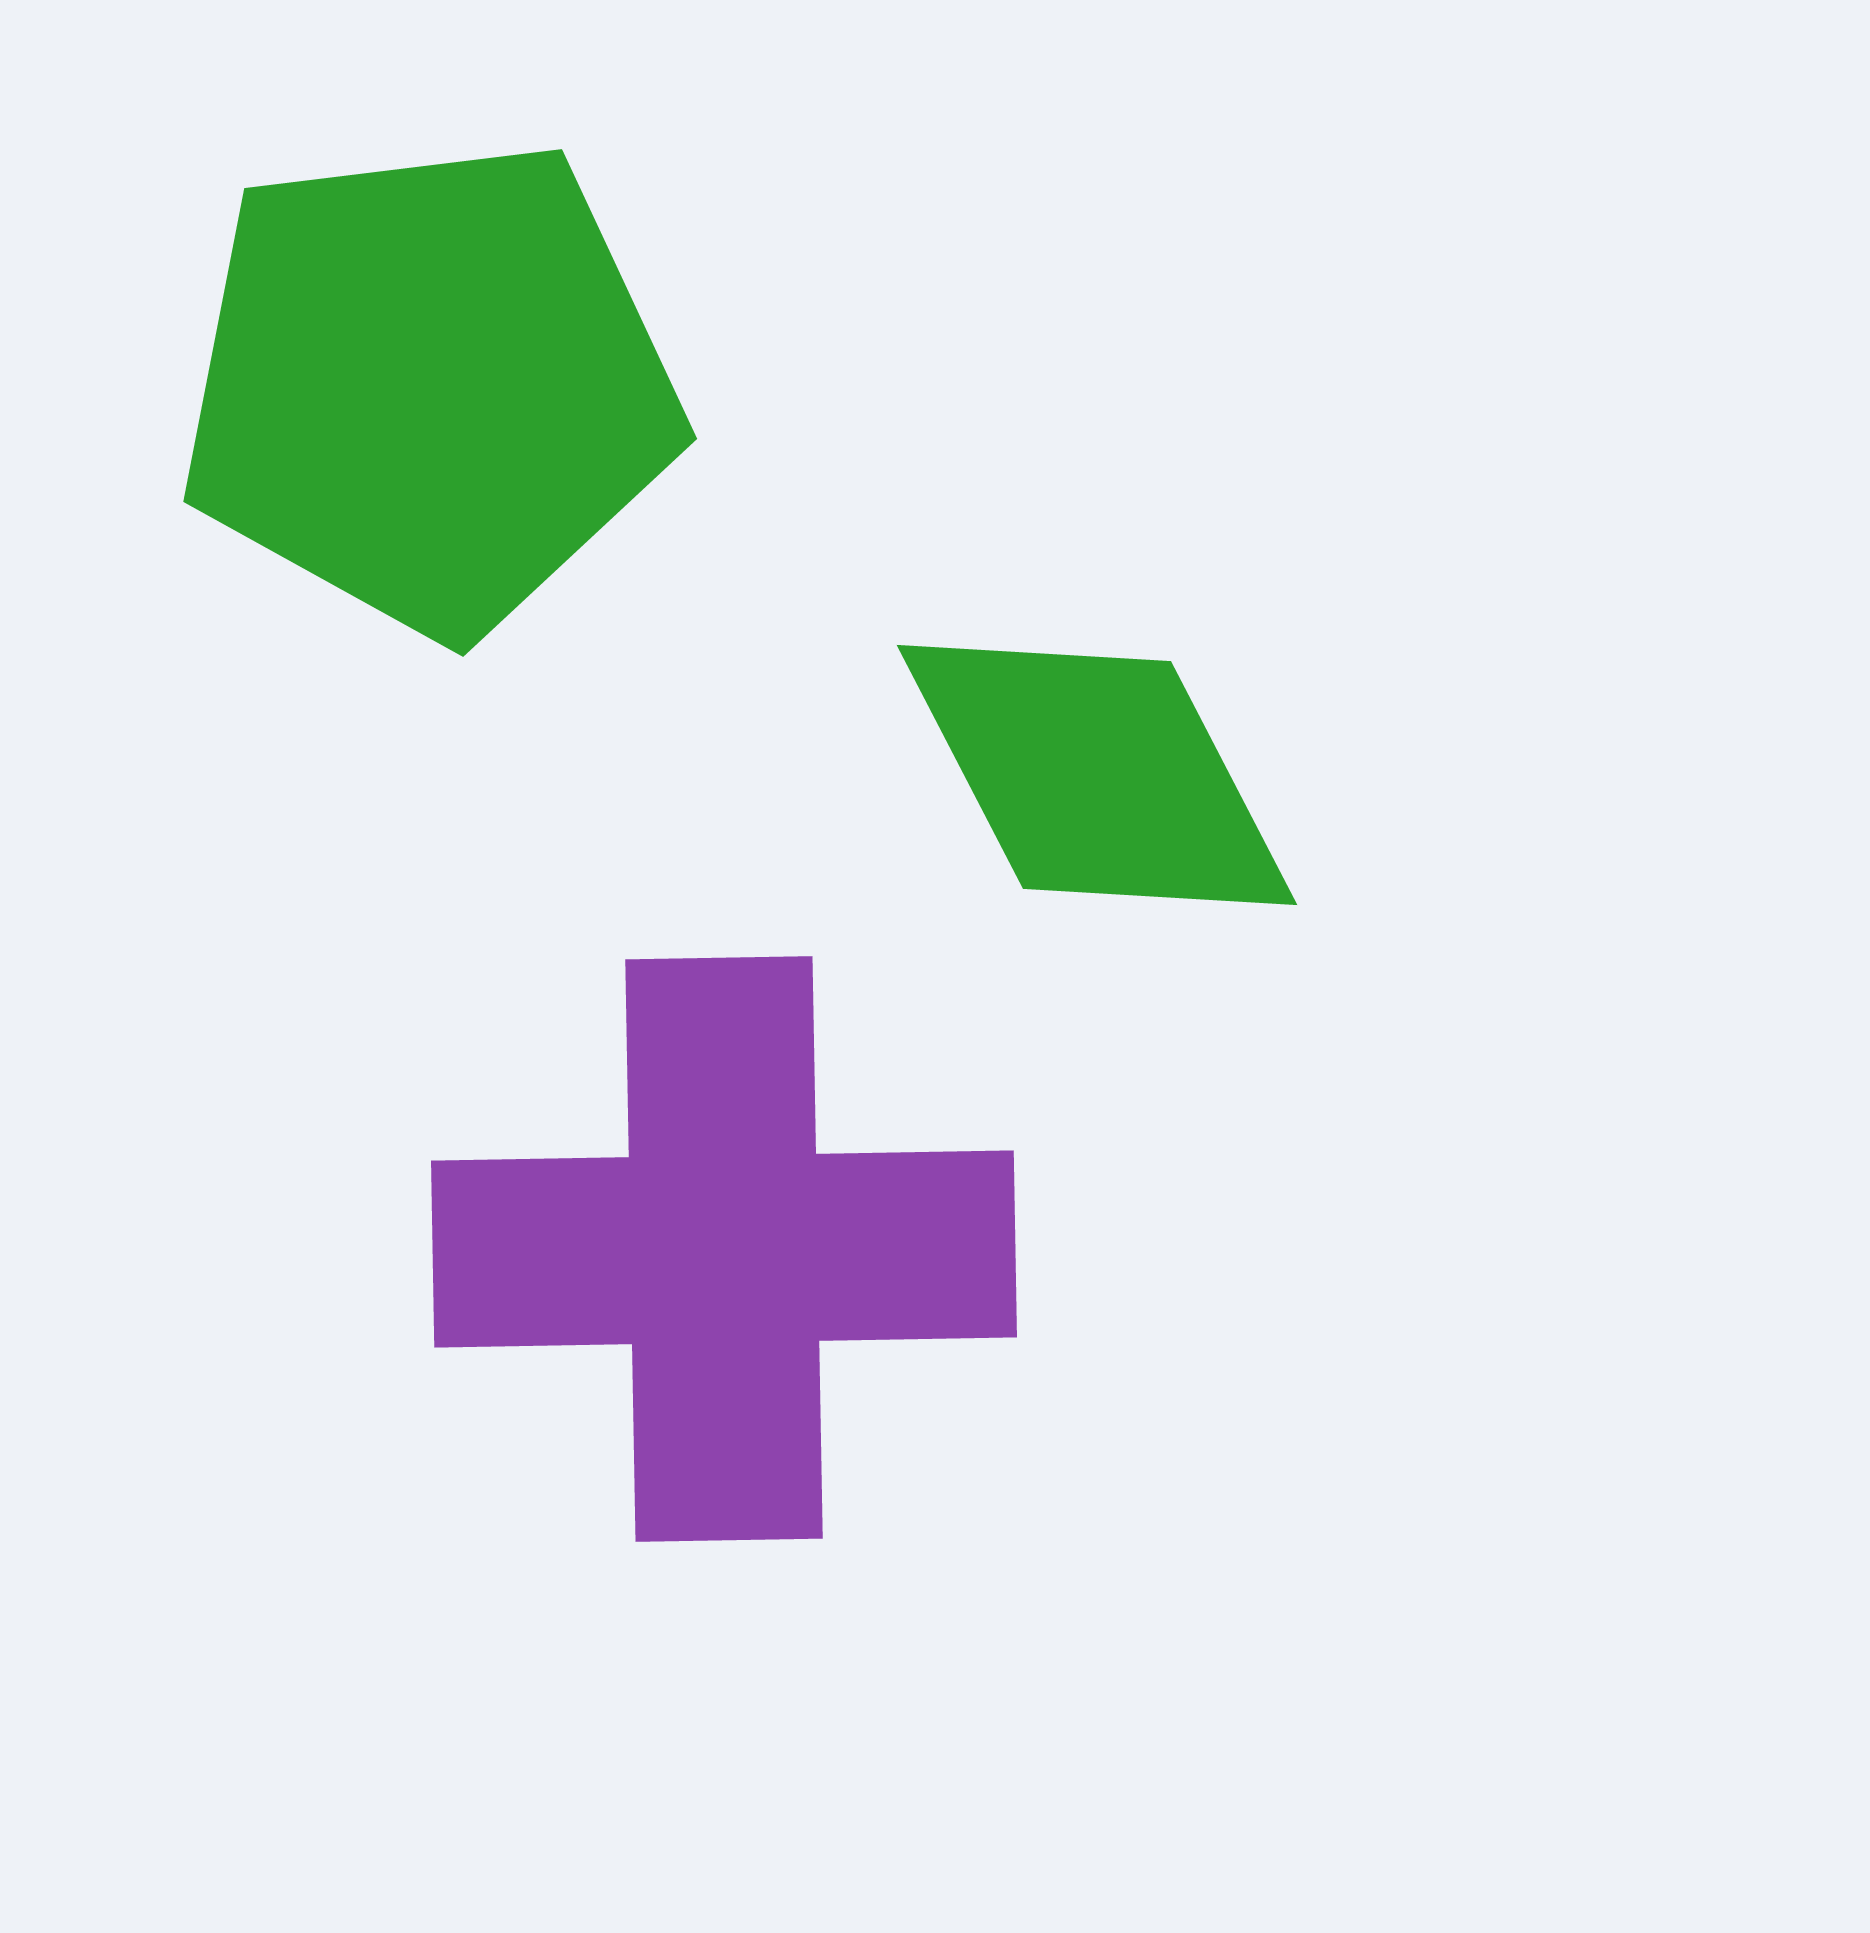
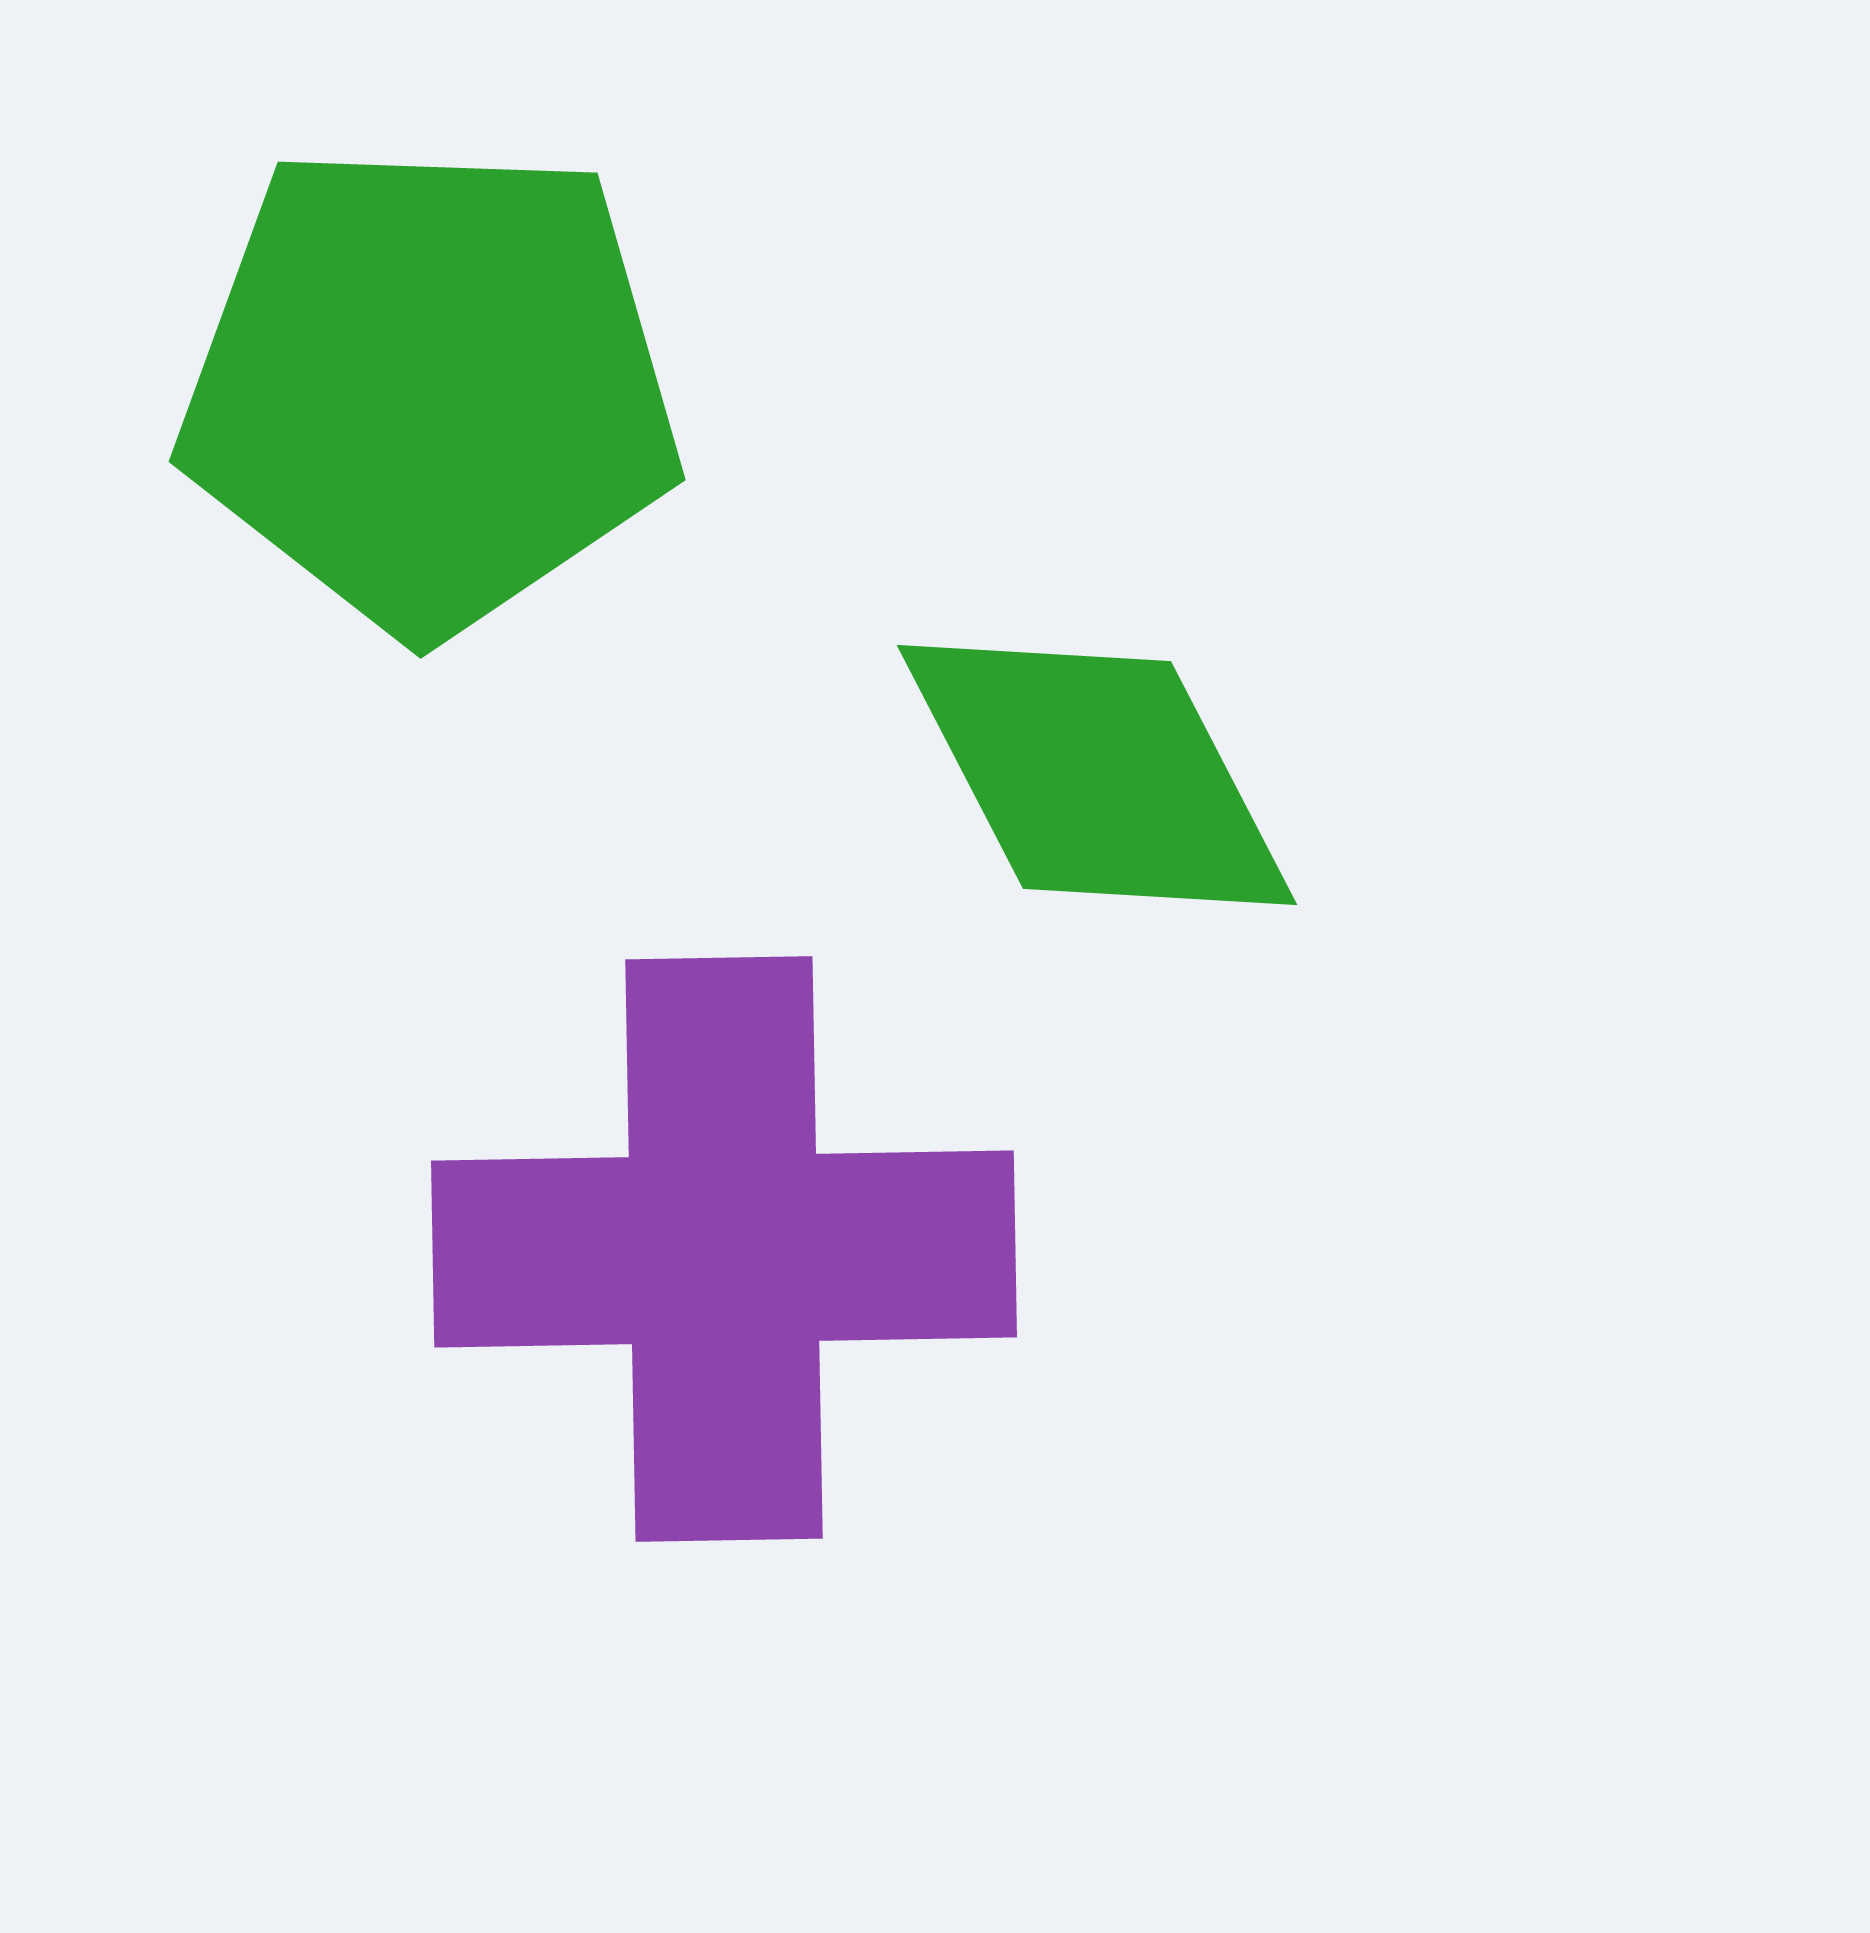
green pentagon: rotated 9 degrees clockwise
